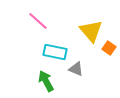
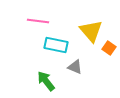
pink line: rotated 35 degrees counterclockwise
cyan rectangle: moved 1 px right, 7 px up
gray triangle: moved 1 px left, 2 px up
green arrow: rotated 10 degrees counterclockwise
